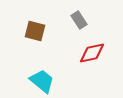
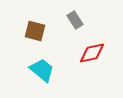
gray rectangle: moved 4 px left
cyan trapezoid: moved 11 px up
